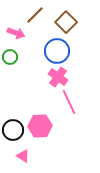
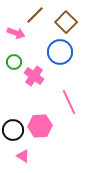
blue circle: moved 3 px right, 1 px down
green circle: moved 4 px right, 5 px down
pink cross: moved 24 px left, 1 px up
